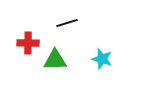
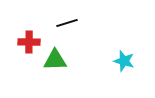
red cross: moved 1 px right, 1 px up
cyan star: moved 22 px right, 2 px down
